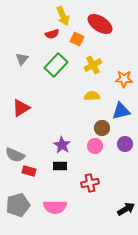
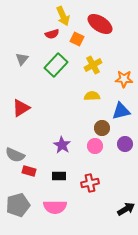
black rectangle: moved 1 px left, 10 px down
